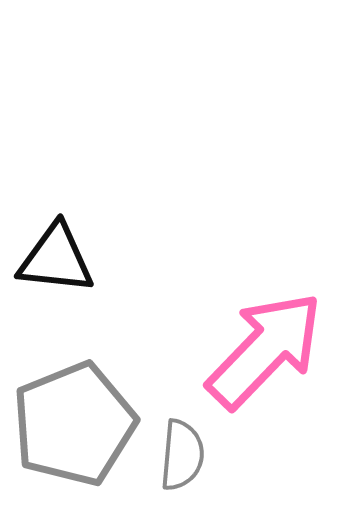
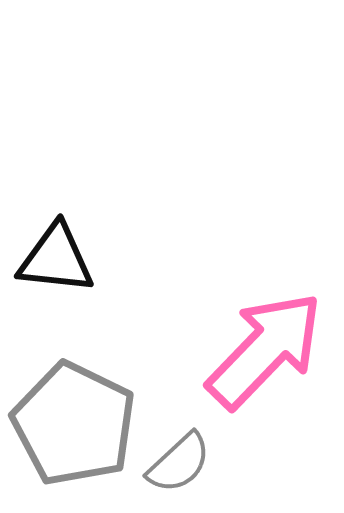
gray pentagon: rotated 24 degrees counterclockwise
gray semicircle: moved 3 px left, 8 px down; rotated 42 degrees clockwise
